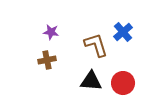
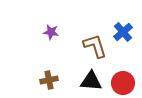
brown L-shape: moved 1 px left, 1 px down
brown cross: moved 2 px right, 20 px down
